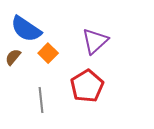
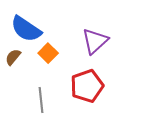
red pentagon: rotated 12 degrees clockwise
